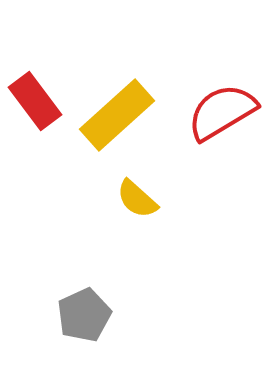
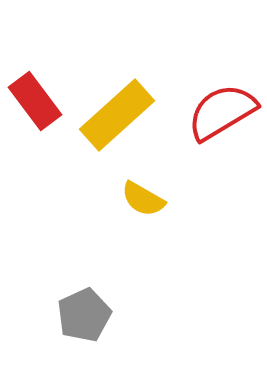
yellow semicircle: moved 6 px right; rotated 12 degrees counterclockwise
